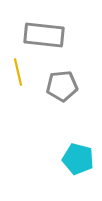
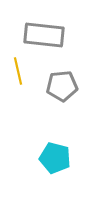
yellow line: moved 1 px up
cyan pentagon: moved 23 px left, 1 px up
